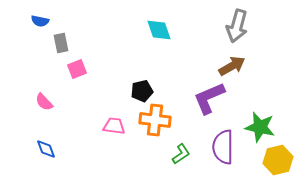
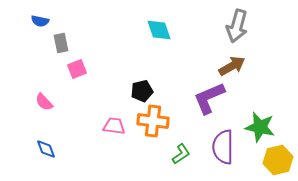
orange cross: moved 2 px left, 1 px down
